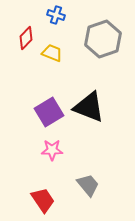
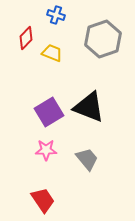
pink star: moved 6 px left
gray trapezoid: moved 1 px left, 26 px up
